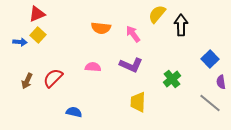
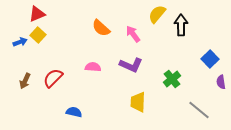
orange semicircle: rotated 36 degrees clockwise
blue arrow: rotated 24 degrees counterclockwise
brown arrow: moved 2 px left
gray line: moved 11 px left, 7 px down
